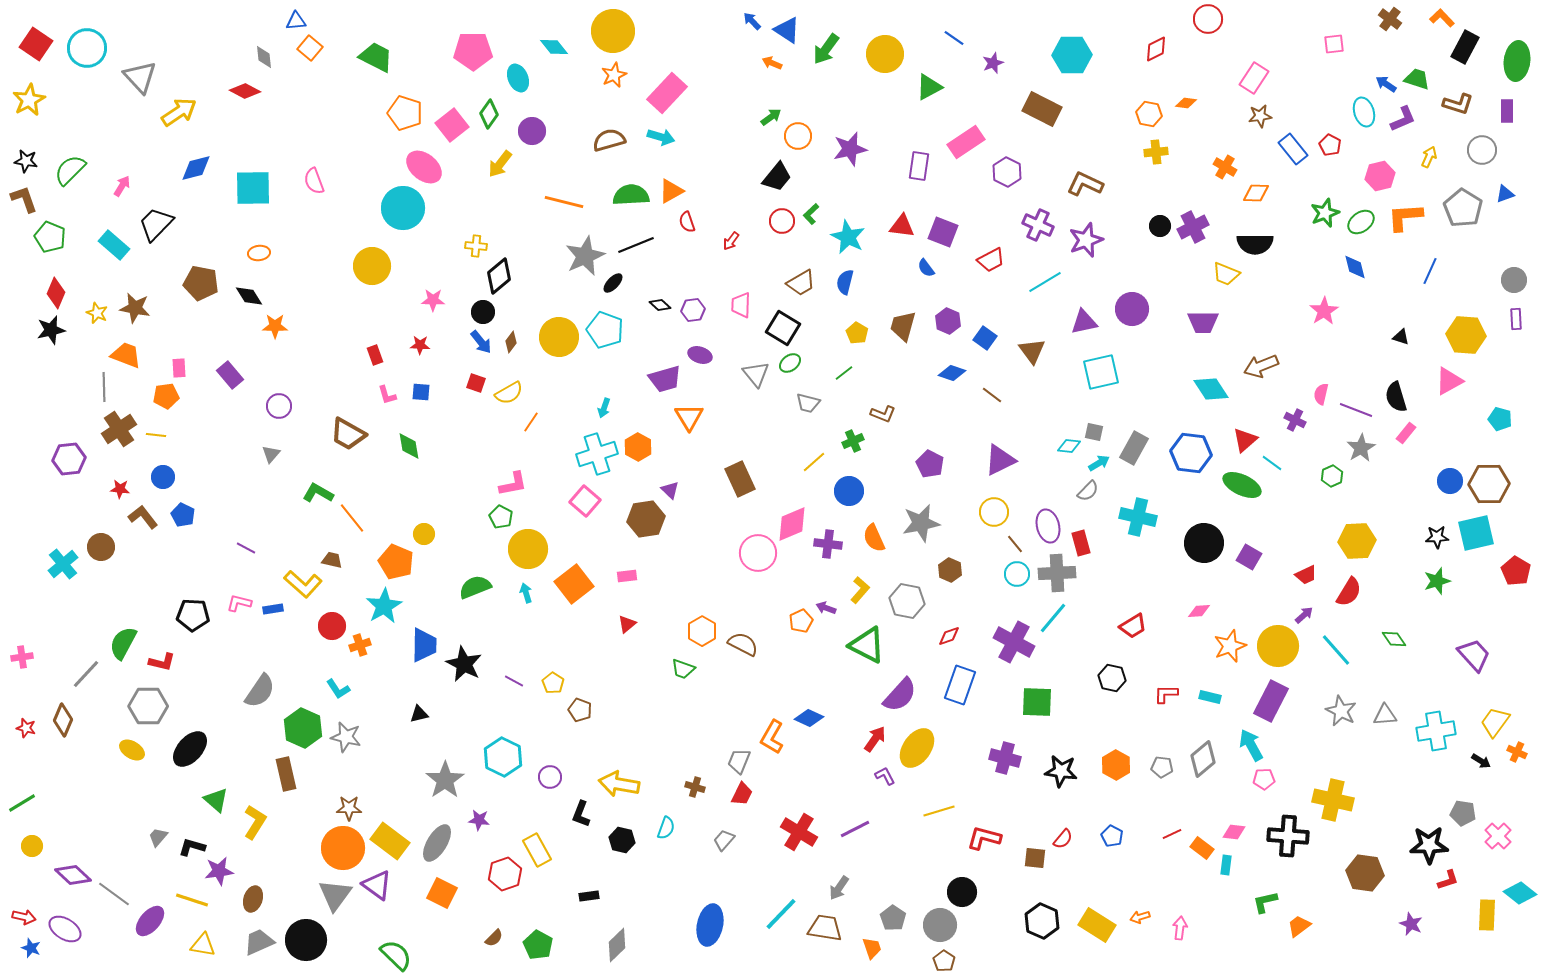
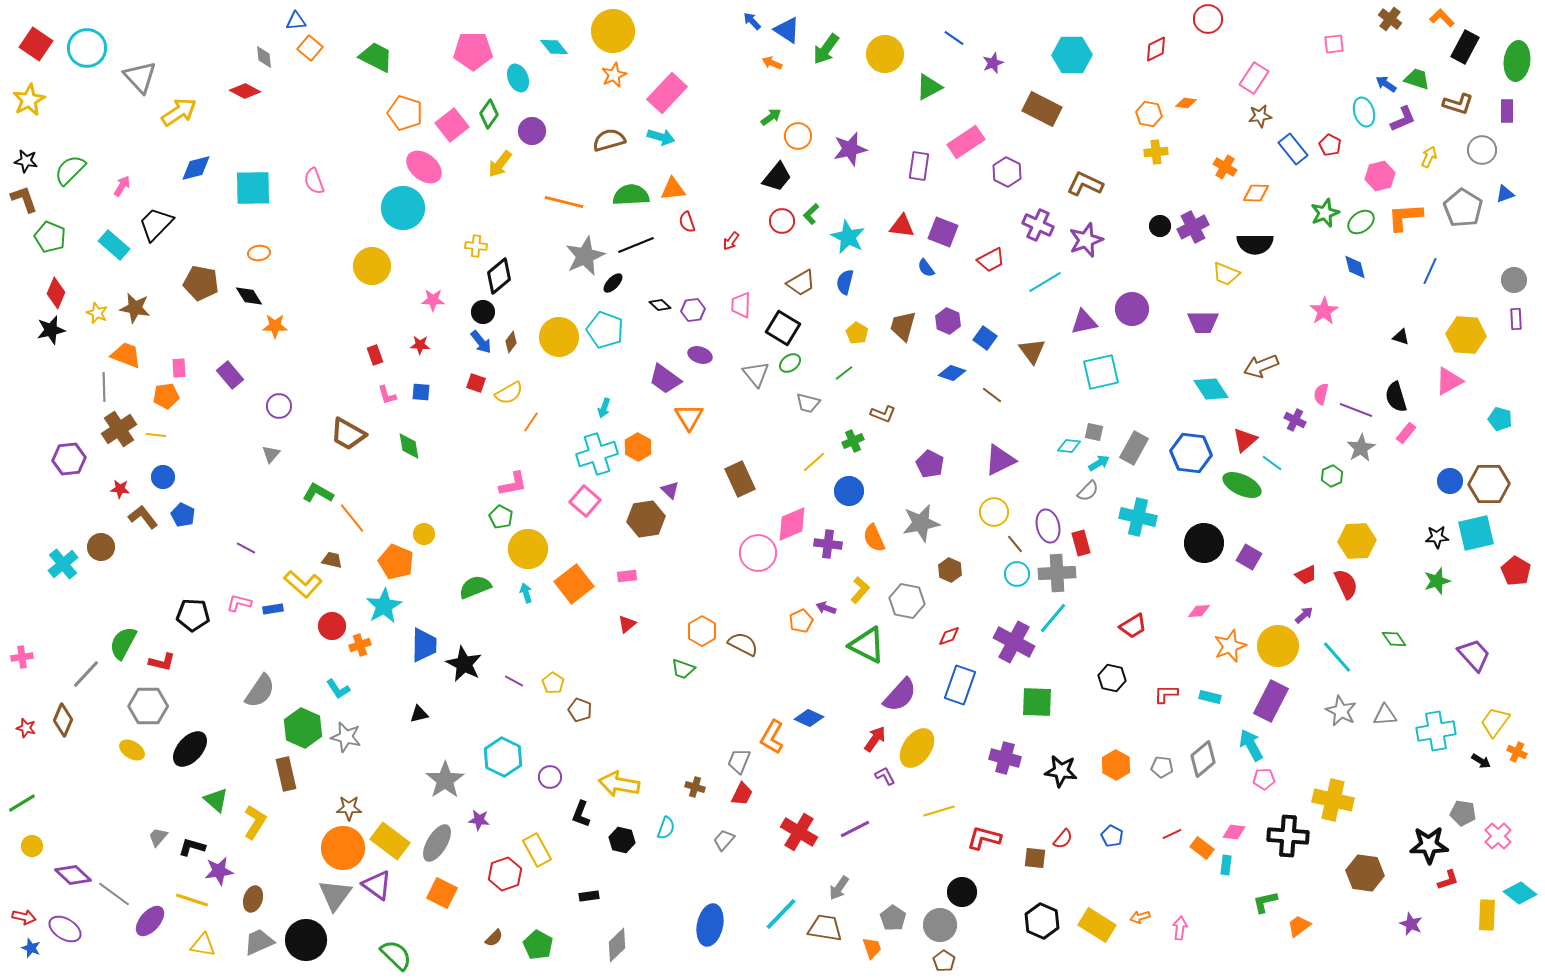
orange triangle at (671, 191): moved 2 px right, 2 px up; rotated 24 degrees clockwise
purple trapezoid at (665, 379): rotated 52 degrees clockwise
red semicircle at (1349, 592): moved 3 px left, 8 px up; rotated 56 degrees counterclockwise
cyan line at (1336, 650): moved 1 px right, 7 px down
